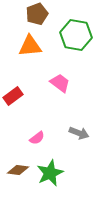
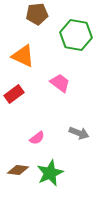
brown pentagon: rotated 15 degrees clockwise
orange triangle: moved 7 px left, 10 px down; rotated 30 degrees clockwise
red rectangle: moved 1 px right, 2 px up
